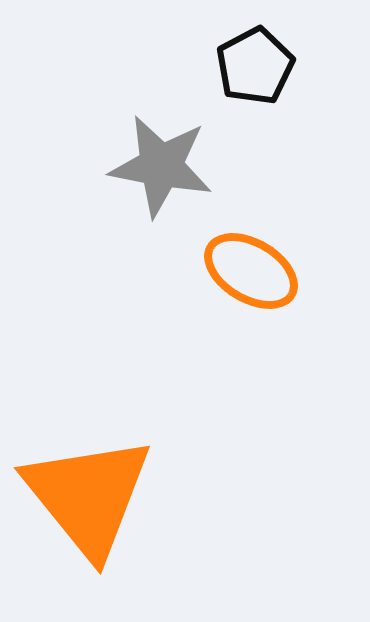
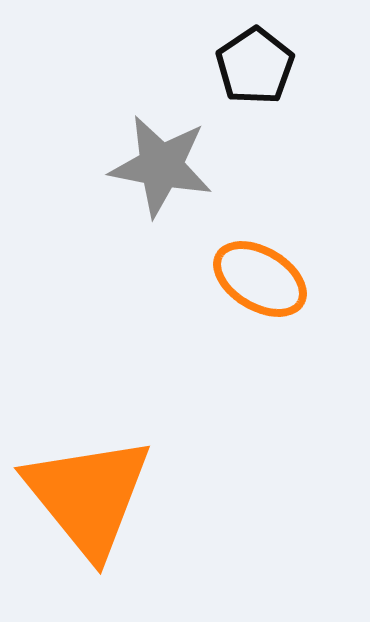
black pentagon: rotated 6 degrees counterclockwise
orange ellipse: moved 9 px right, 8 px down
